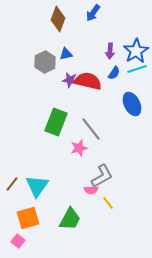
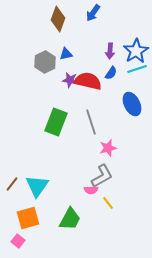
blue semicircle: moved 3 px left
gray line: moved 7 px up; rotated 20 degrees clockwise
pink star: moved 29 px right
